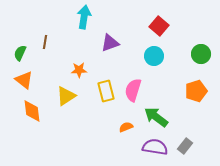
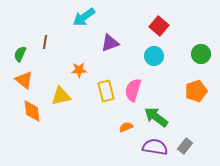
cyan arrow: rotated 135 degrees counterclockwise
green semicircle: moved 1 px down
yellow triangle: moved 5 px left; rotated 20 degrees clockwise
